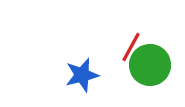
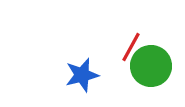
green circle: moved 1 px right, 1 px down
